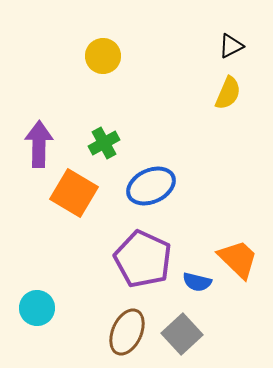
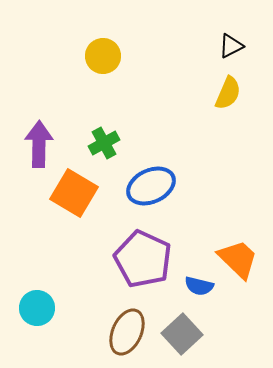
blue semicircle: moved 2 px right, 4 px down
